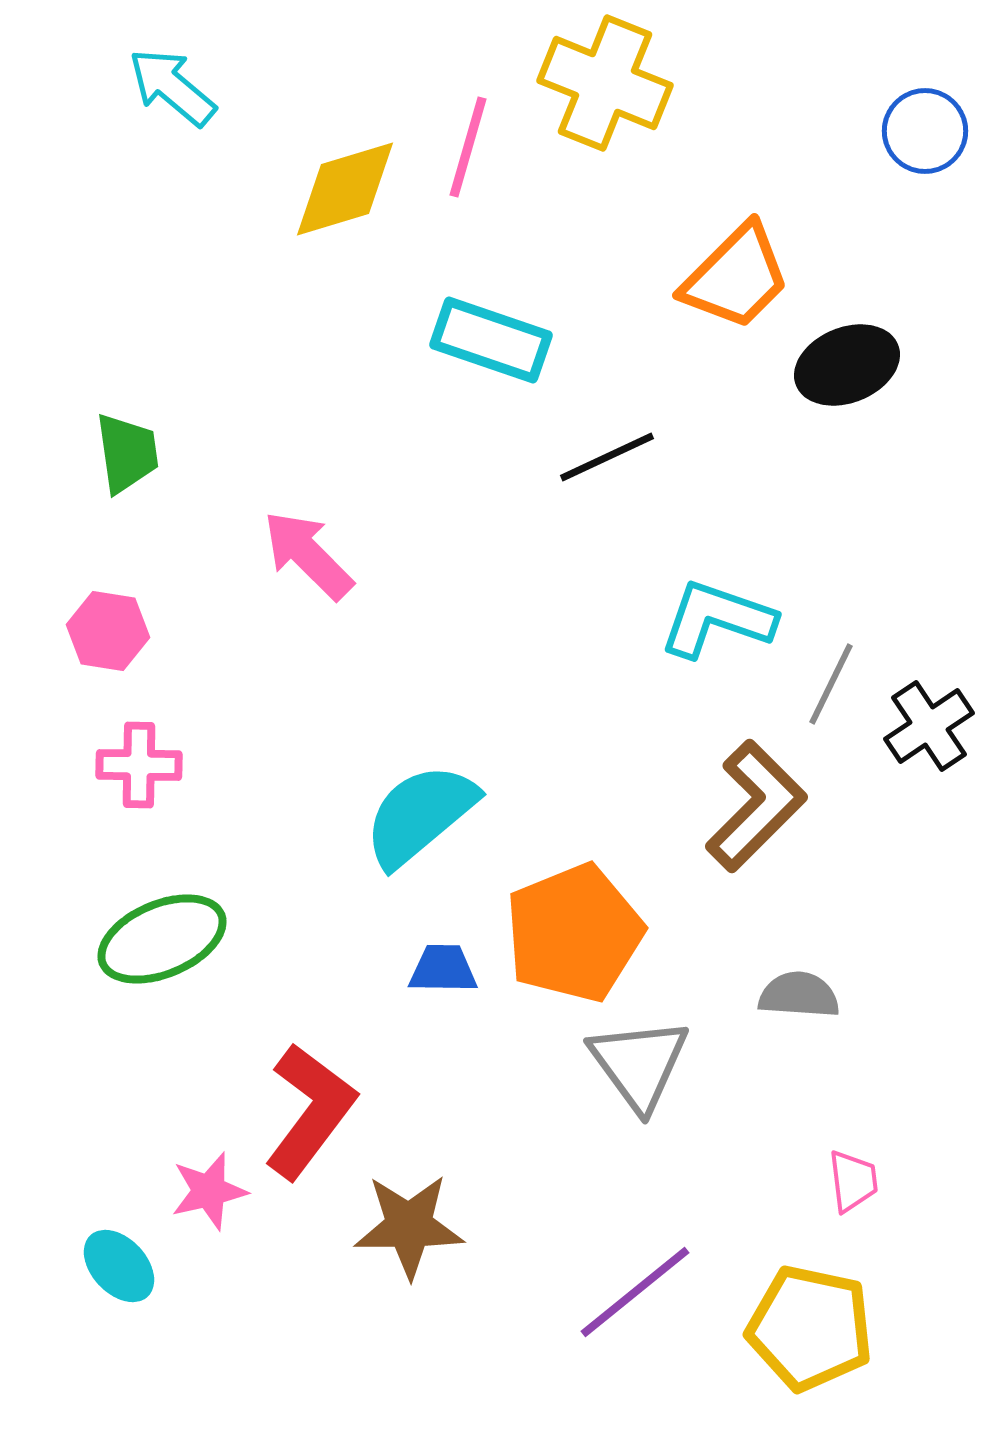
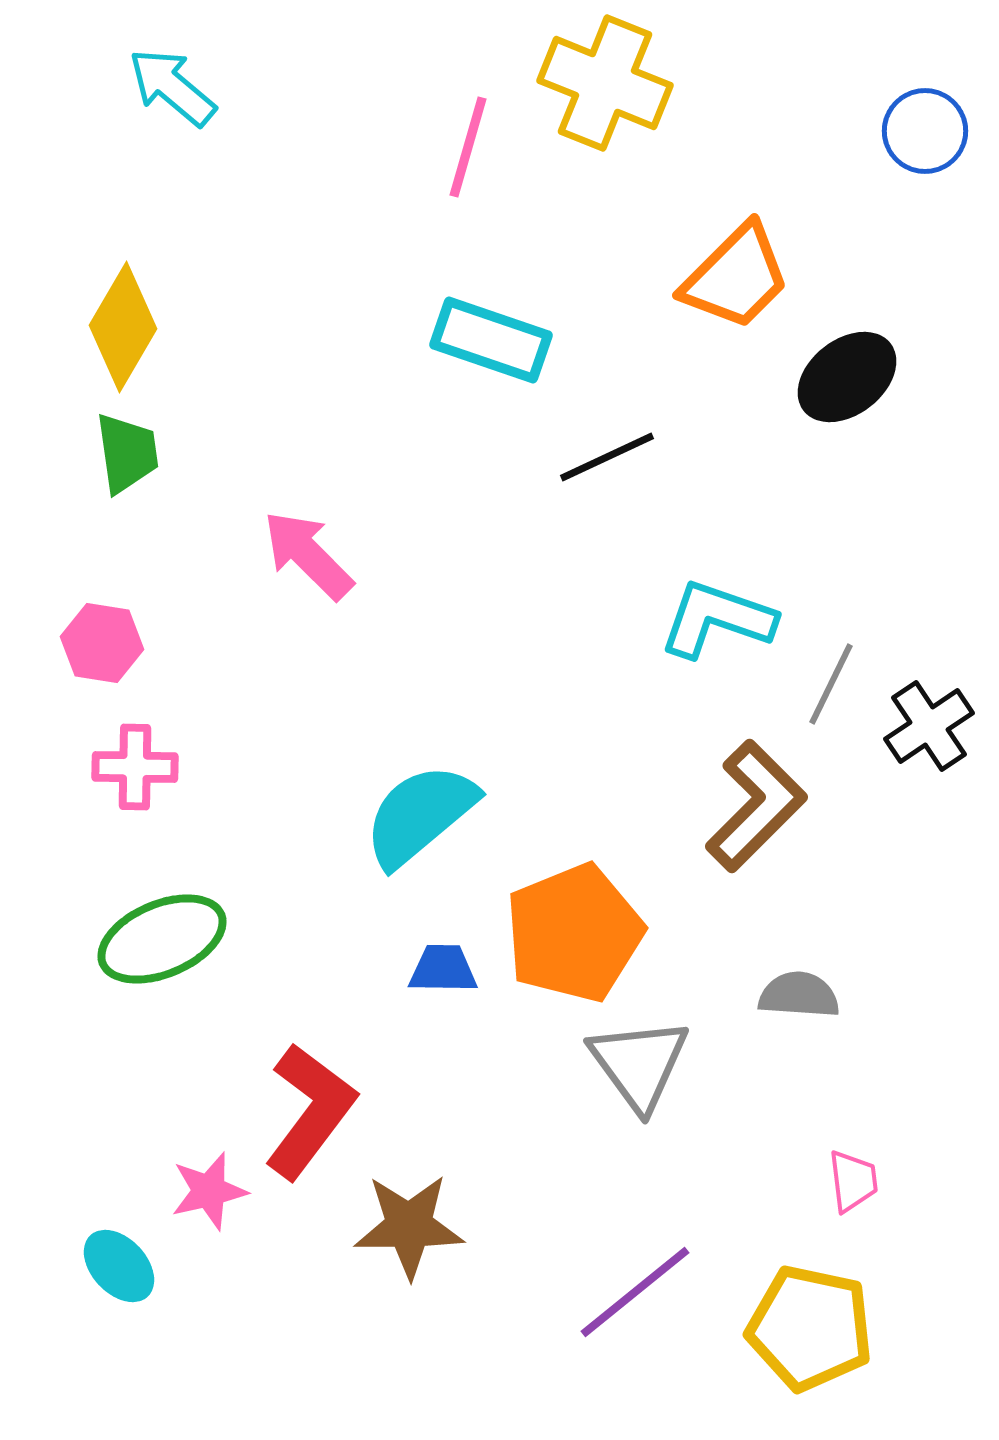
yellow diamond: moved 222 px left, 138 px down; rotated 43 degrees counterclockwise
black ellipse: moved 12 px down; rotated 16 degrees counterclockwise
pink hexagon: moved 6 px left, 12 px down
pink cross: moved 4 px left, 2 px down
